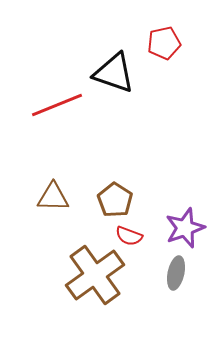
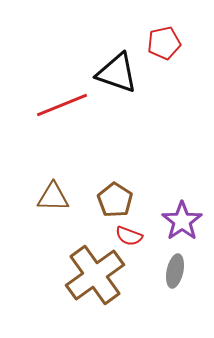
black triangle: moved 3 px right
red line: moved 5 px right
purple star: moved 3 px left, 7 px up; rotated 15 degrees counterclockwise
gray ellipse: moved 1 px left, 2 px up
